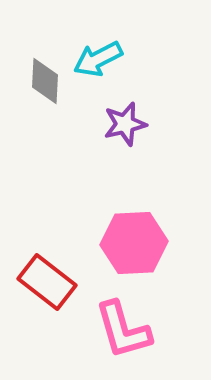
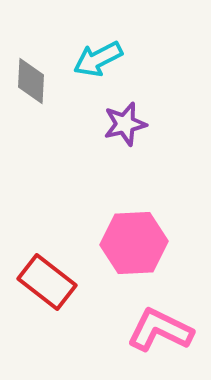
gray diamond: moved 14 px left
pink L-shape: moved 37 px right; rotated 132 degrees clockwise
